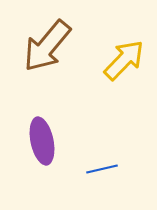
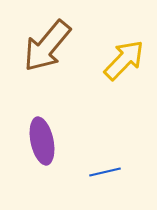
blue line: moved 3 px right, 3 px down
